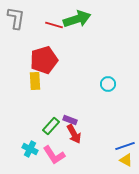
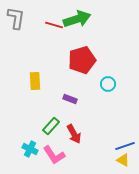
red pentagon: moved 38 px right
purple rectangle: moved 21 px up
yellow triangle: moved 3 px left
